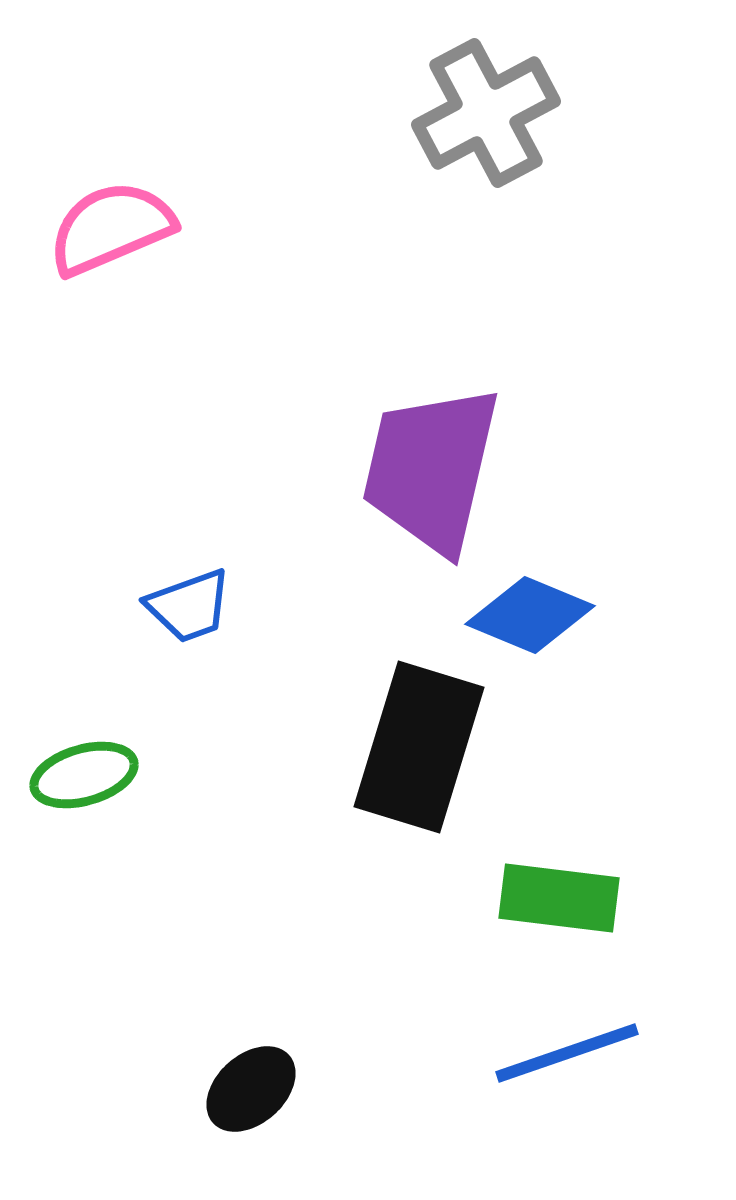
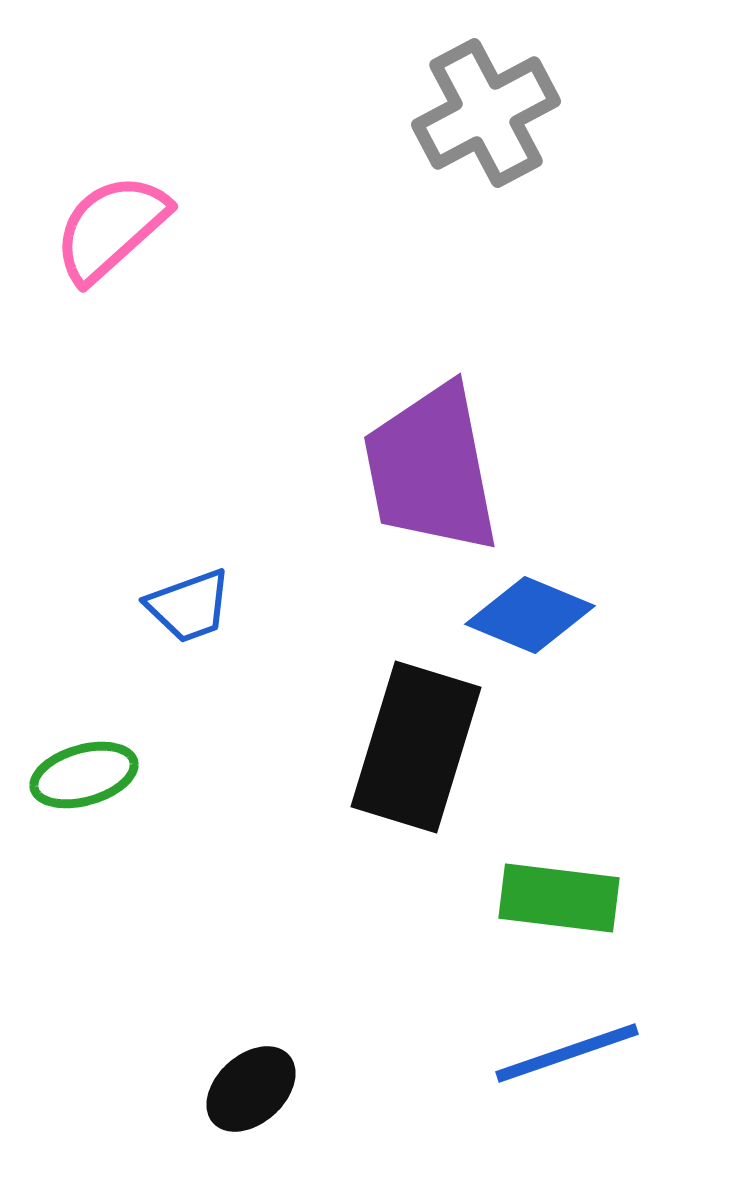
pink semicircle: rotated 19 degrees counterclockwise
purple trapezoid: rotated 24 degrees counterclockwise
black rectangle: moved 3 px left
